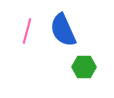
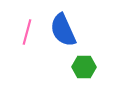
pink line: moved 1 px down
